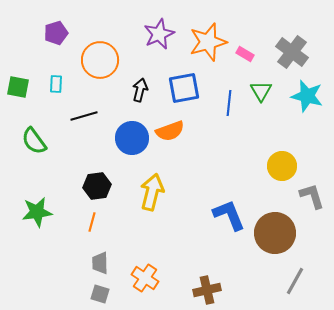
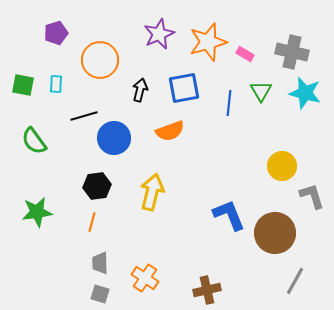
gray cross: rotated 24 degrees counterclockwise
green square: moved 5 px right, 2 px up
cyan star: moved 2 px left, 3 px up
blue circle: moved 18 px left
